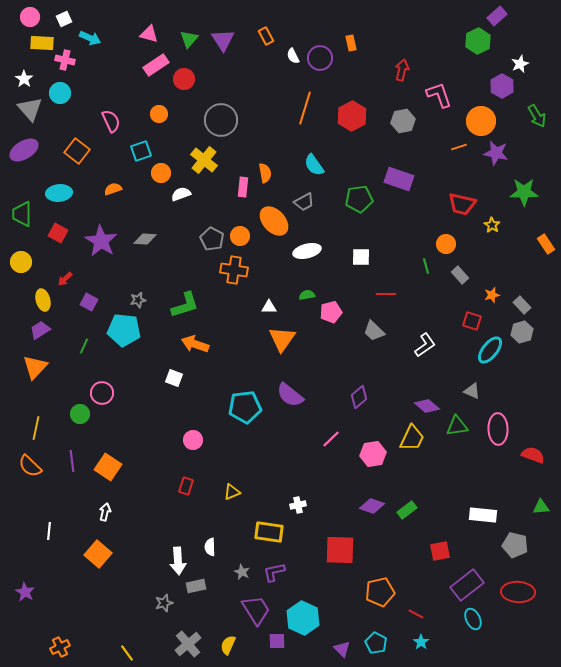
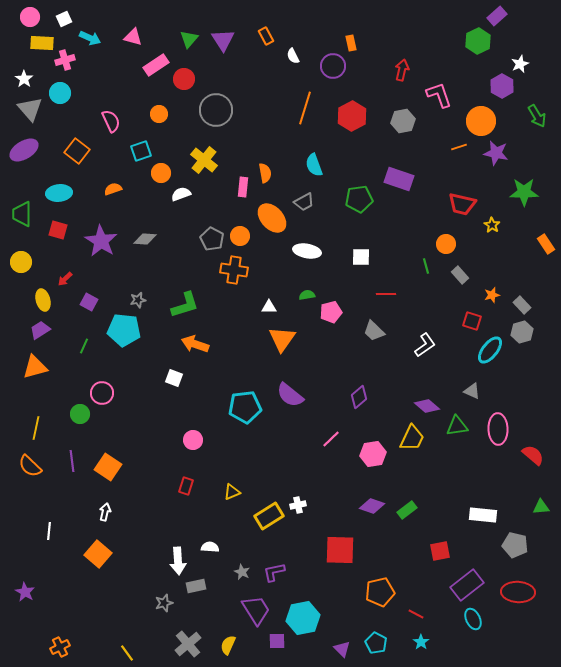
pink triangle at (149, 34): moved 16 px left, 3 px down
purple circle at (320, 58): moved 13 px right, 8 px down
pink cross at (65, 60): rotated 30 degrees counterclockwise
gray circle at (221, 120): moved 5 px left, 10 px up
cyan semicircle at (314, 165): rotated 15 degrees clockwise
orange ellipse at (274, 221): moved 2 px left, 3 px up
red square at (58, 233): moved 3 px up; rotated 12 degrees counterclockwise
white ellipse at (307, 251): rotated 24 degrees clockwise
orange triangle at (35, 367): rotated 32 degrees clockwise
red semicircle at (533, 455): rotated 20 degrees clockwise
yellow rectangle at (269, 532): moved 16 px up; rotated 40 degrees counterclockwise
white semicircle at (210, 547): rotated 96 degrees clockwise
cyan hexagon at (303, 618): rotated 24 degrees clockwise
